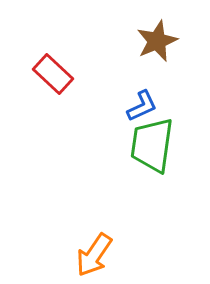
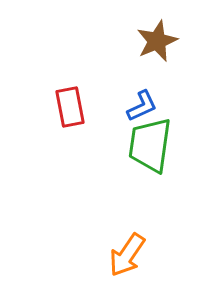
red rectangle: moved 17 px right, 33 px down; rotated 36 degrees clockwise
green trapezoid: moved 2 px left
orange arrow: moved 33 px right
